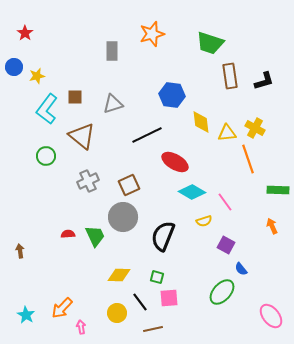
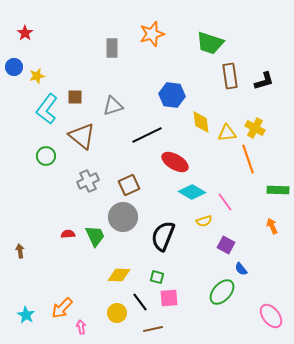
gray rectangle at (112, 51): moved 3 px up
gray triangle at (113, 104): moved 2 px down
